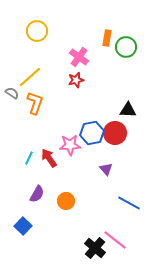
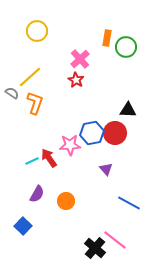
pink cross: moved 1 px right, 2 px down; rotated 12 degrees clockwise
red star: rotated 28 degrees counterclockwise
cyan line: moved 3 px right, 3 px down; rotated 40 degrees clockwise
